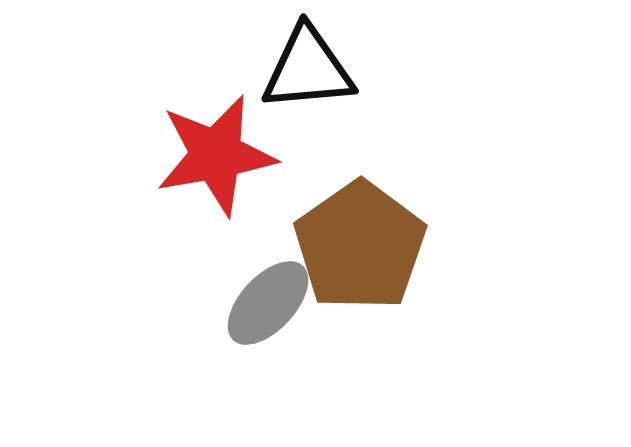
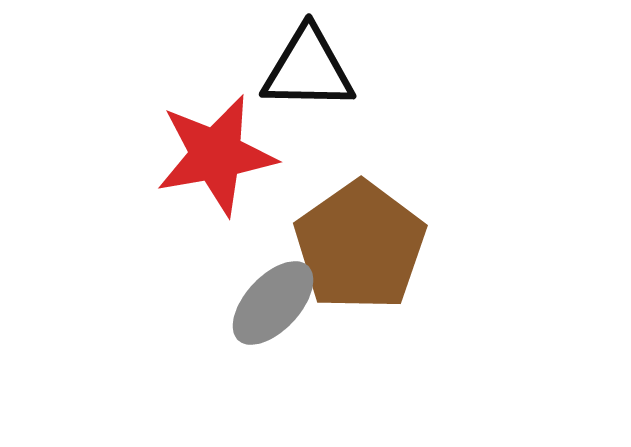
black triangle: rotated 6 degrees clockwise
gray ellipse: moved 5 px right
